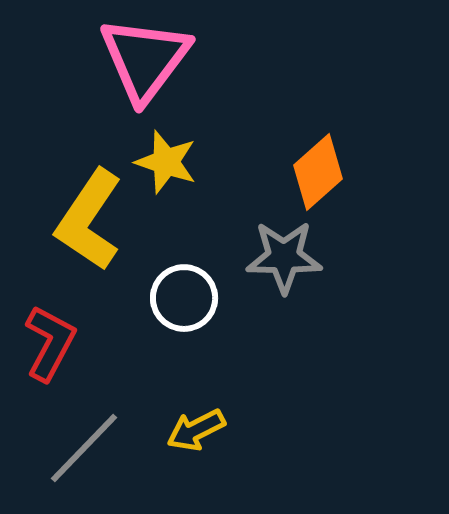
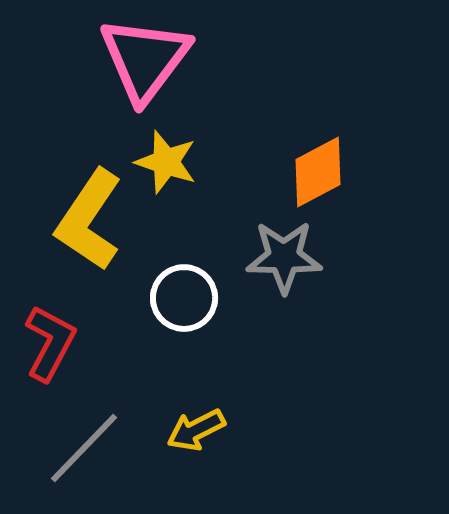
orange diamond: rotated 14 degrees clockwise
